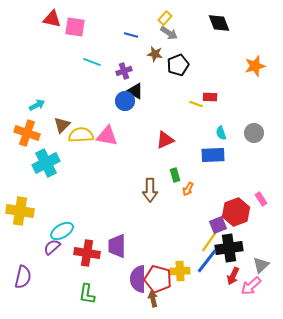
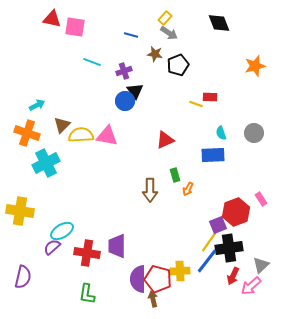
black triangle at (135, 91): rotated 24 degrees clockwise
